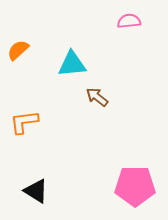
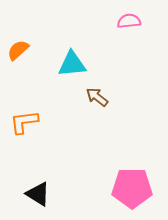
pink pentagon: moved 3 px left, 2 px down
black triangle: moved 2 px right, 3 px down
